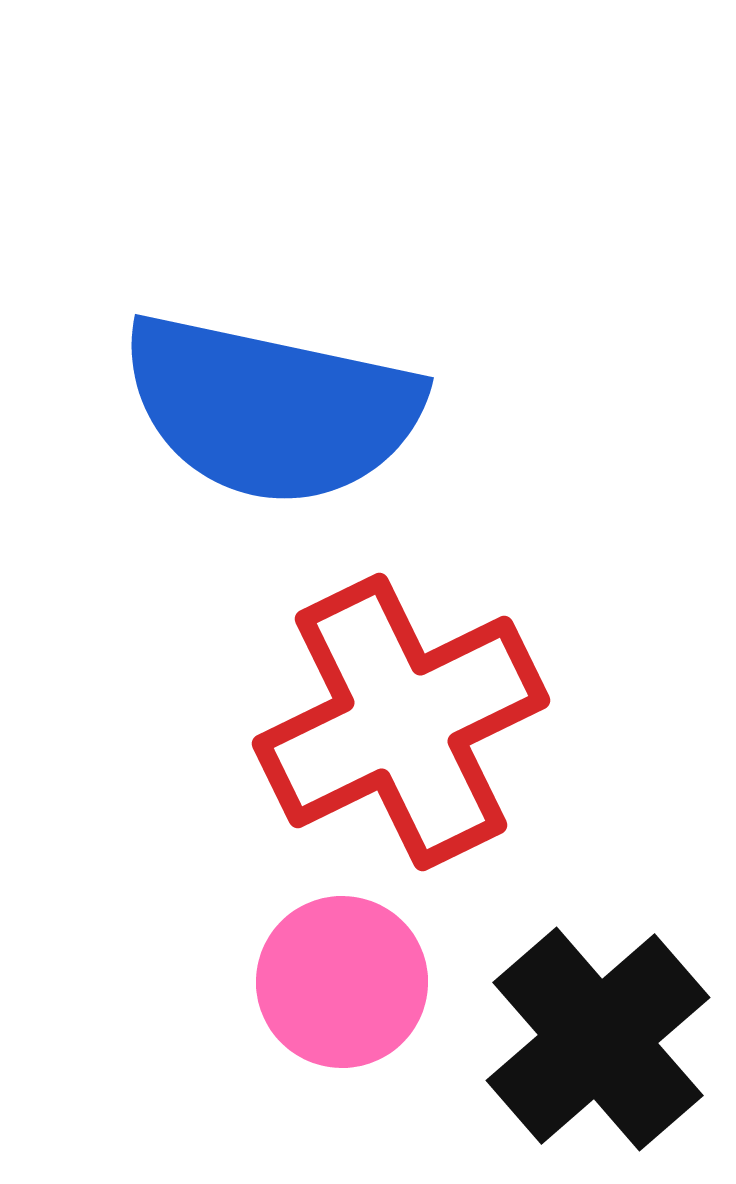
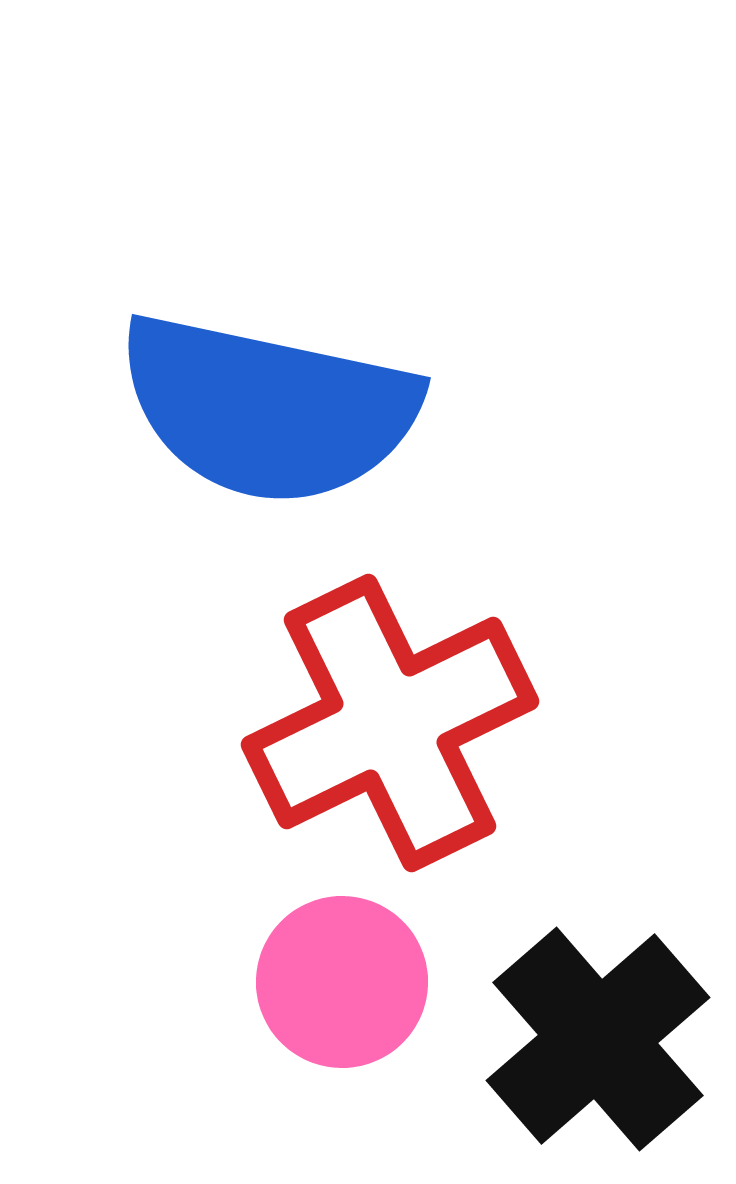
blue semicircle: moved 3 px left
red cross: moved 11 px left, 1 px down
